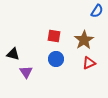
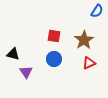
blue circle: moved 2 px left
